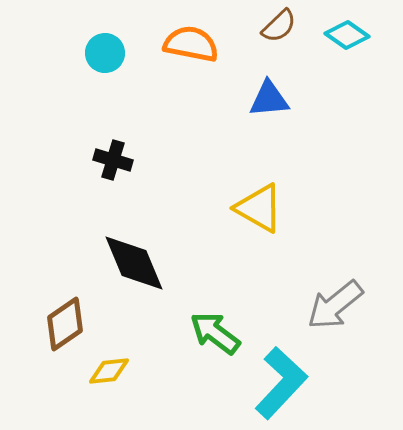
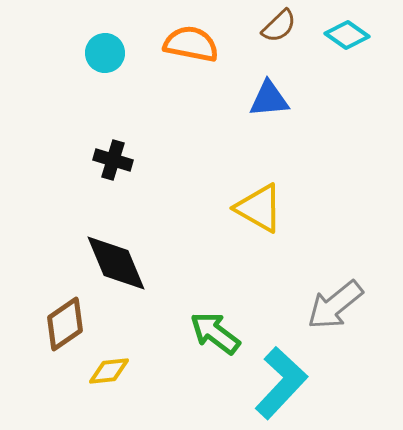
black diamond: moved 18 px left
